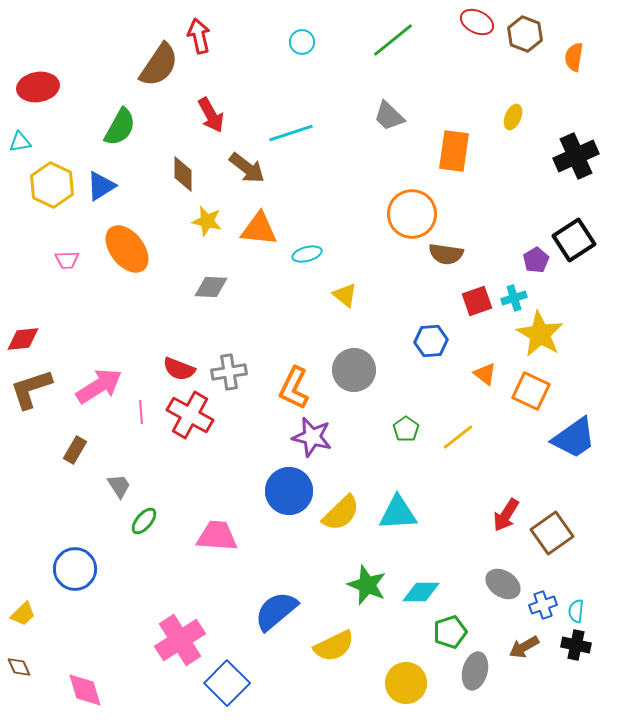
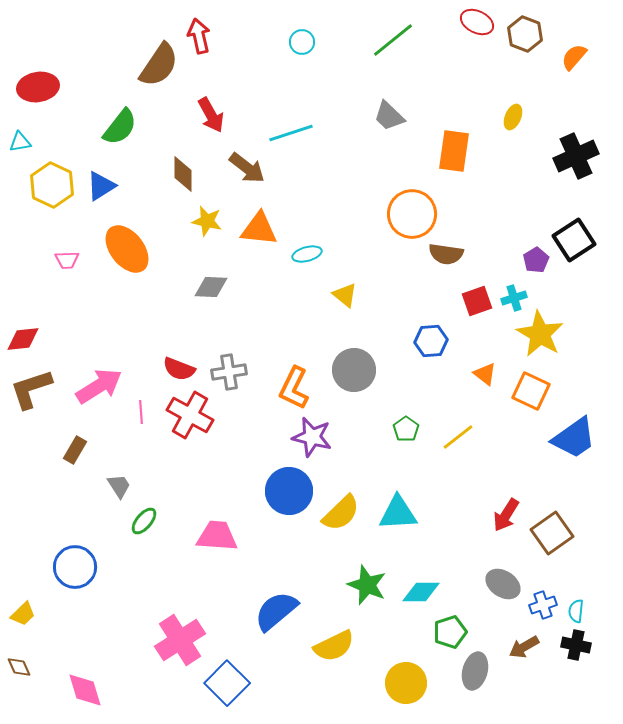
orange semicircle at (574, 57): rotated 32 degrees clockwise
green semicircle at (120, 127): rotated 9 degrees clockwise
blue circle at (75, 569): moved 2 px up
